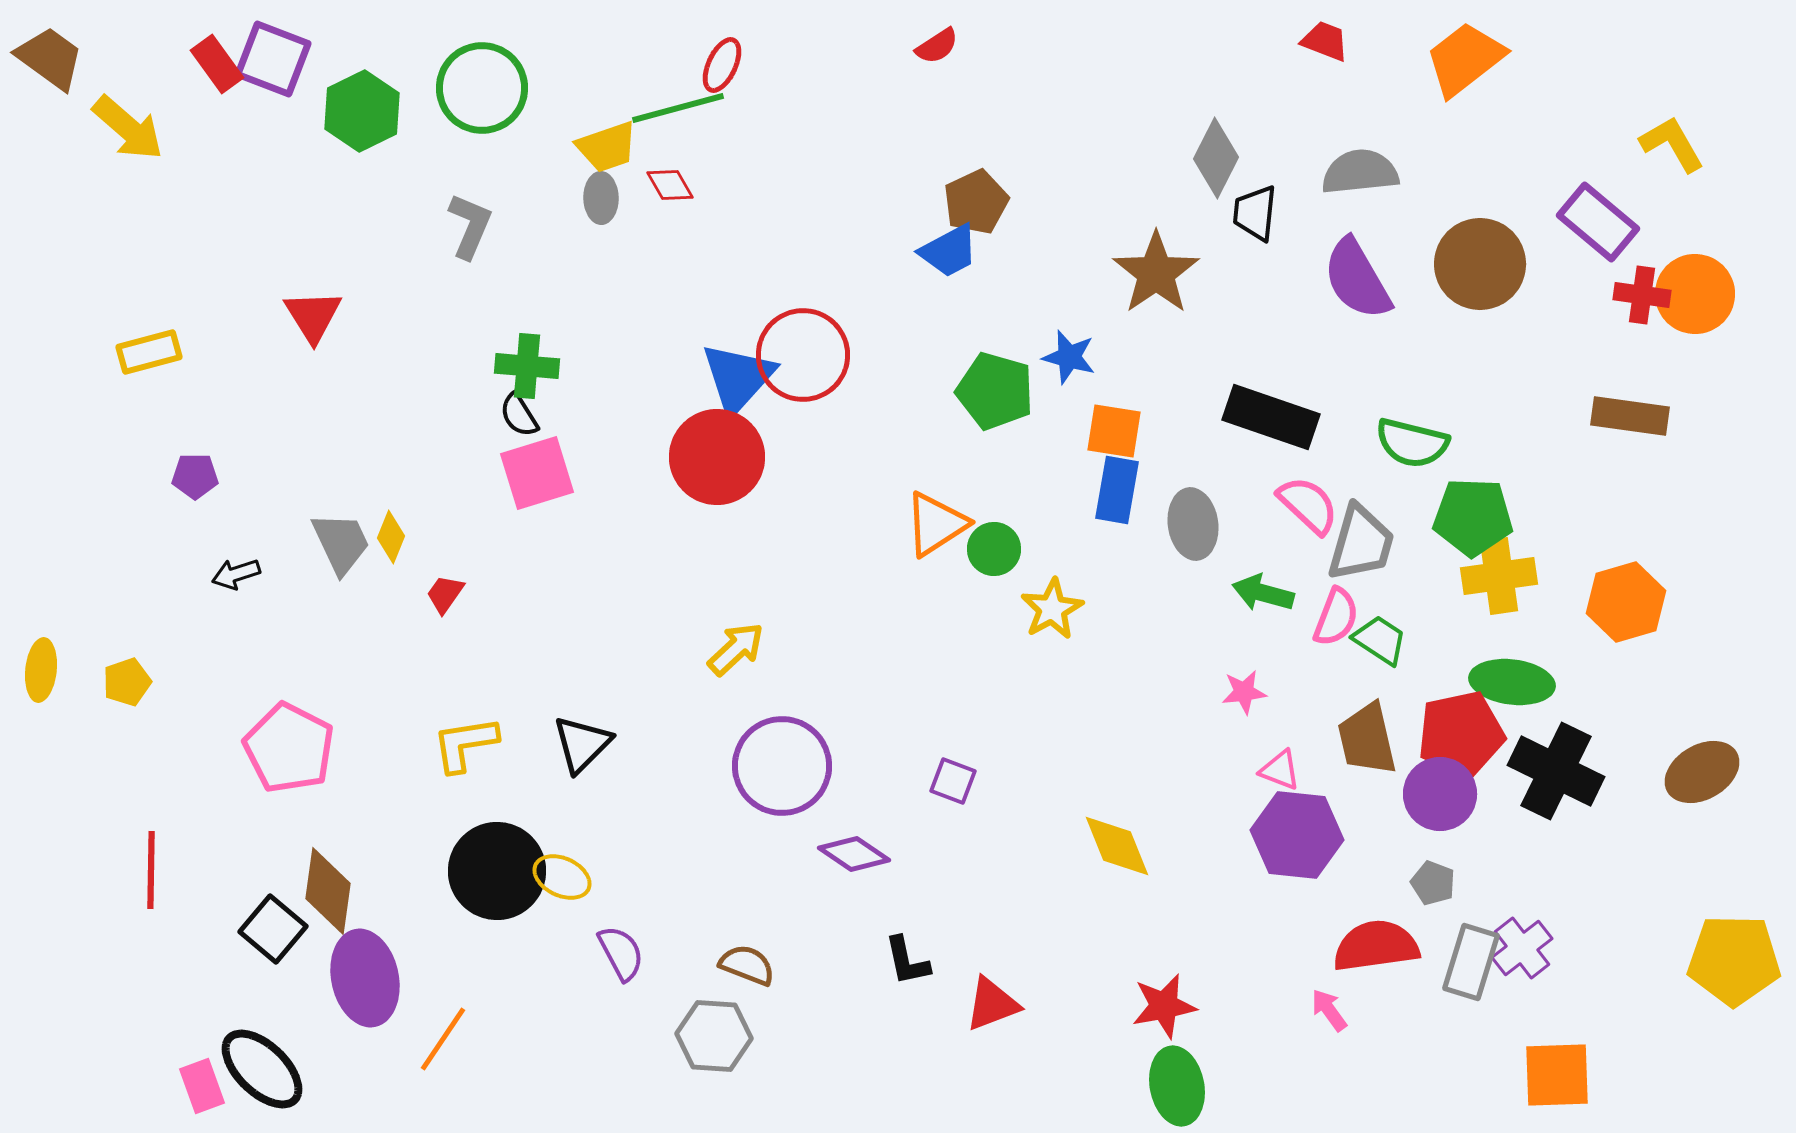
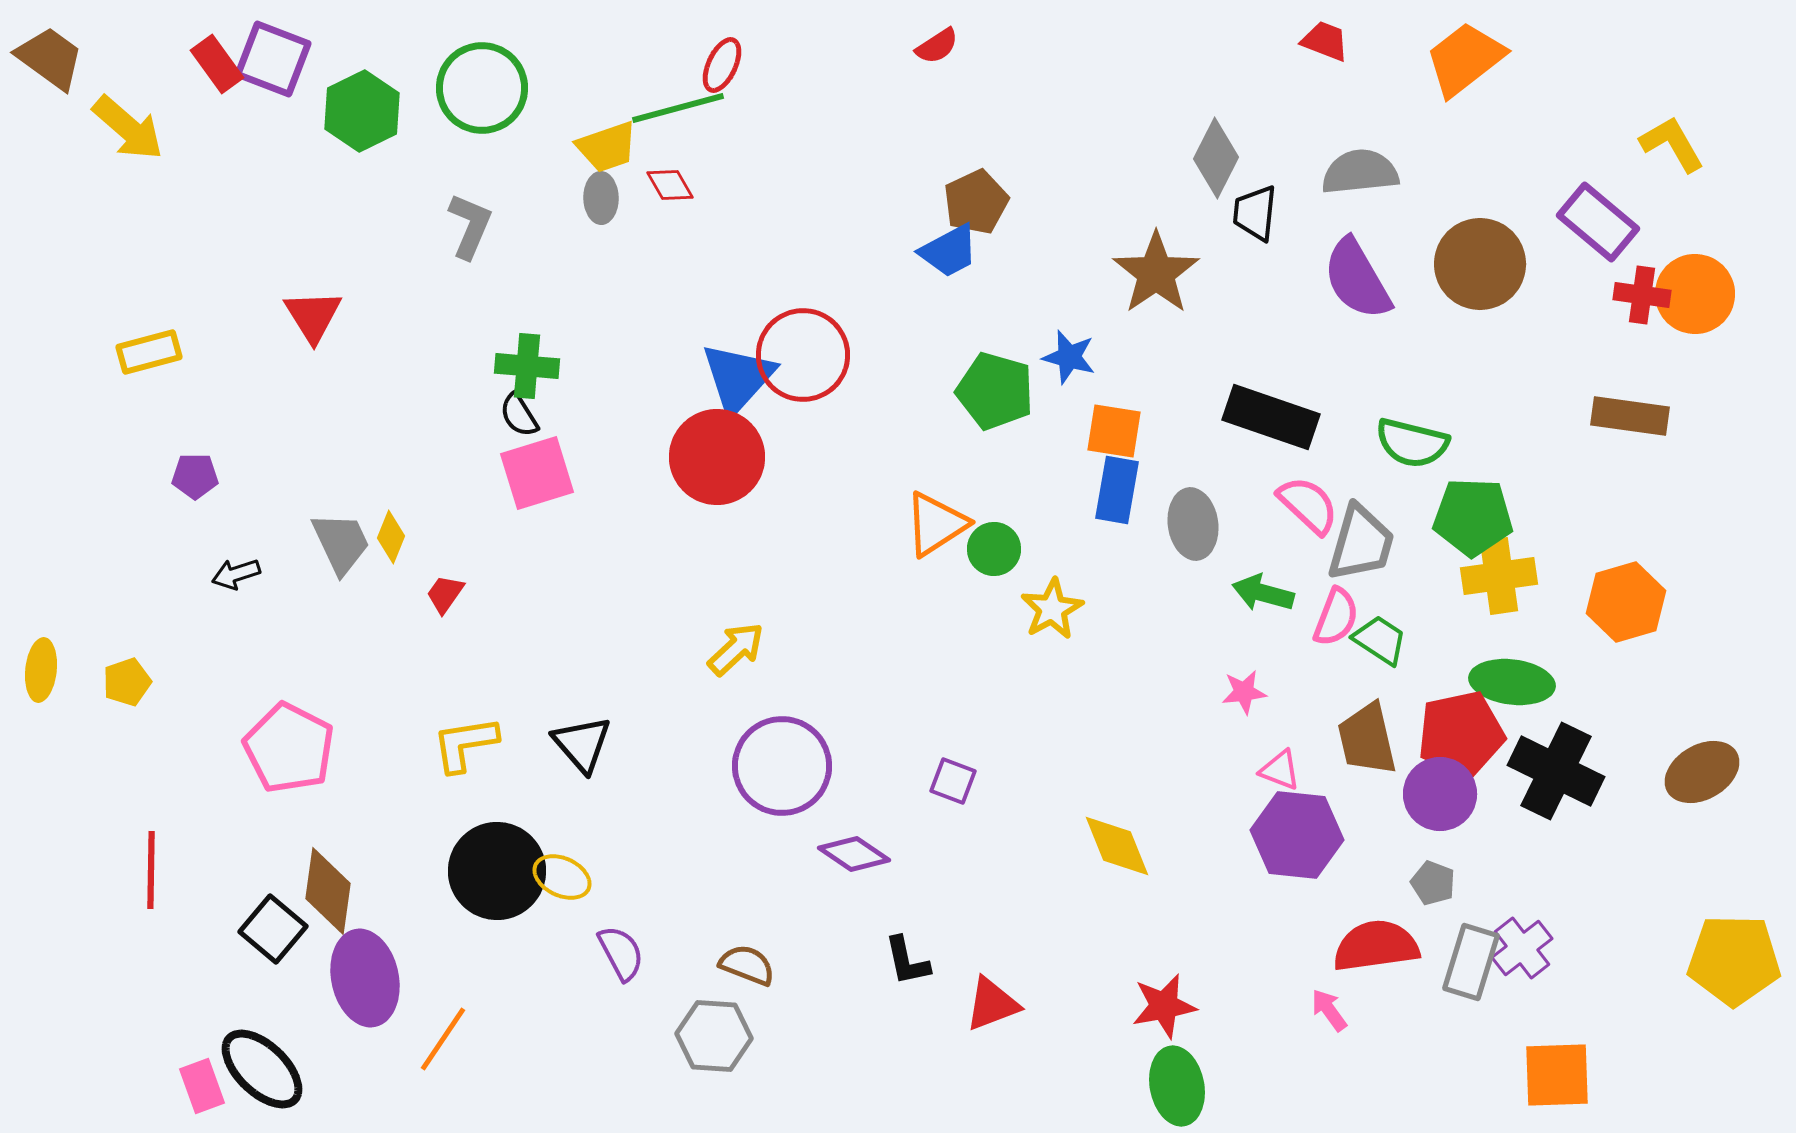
black triangle at (582, 744): rotated 26 degrees counterclockwise
